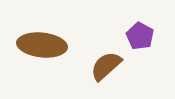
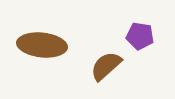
purple pentagon: rotated 20 degrees counterclockwise
